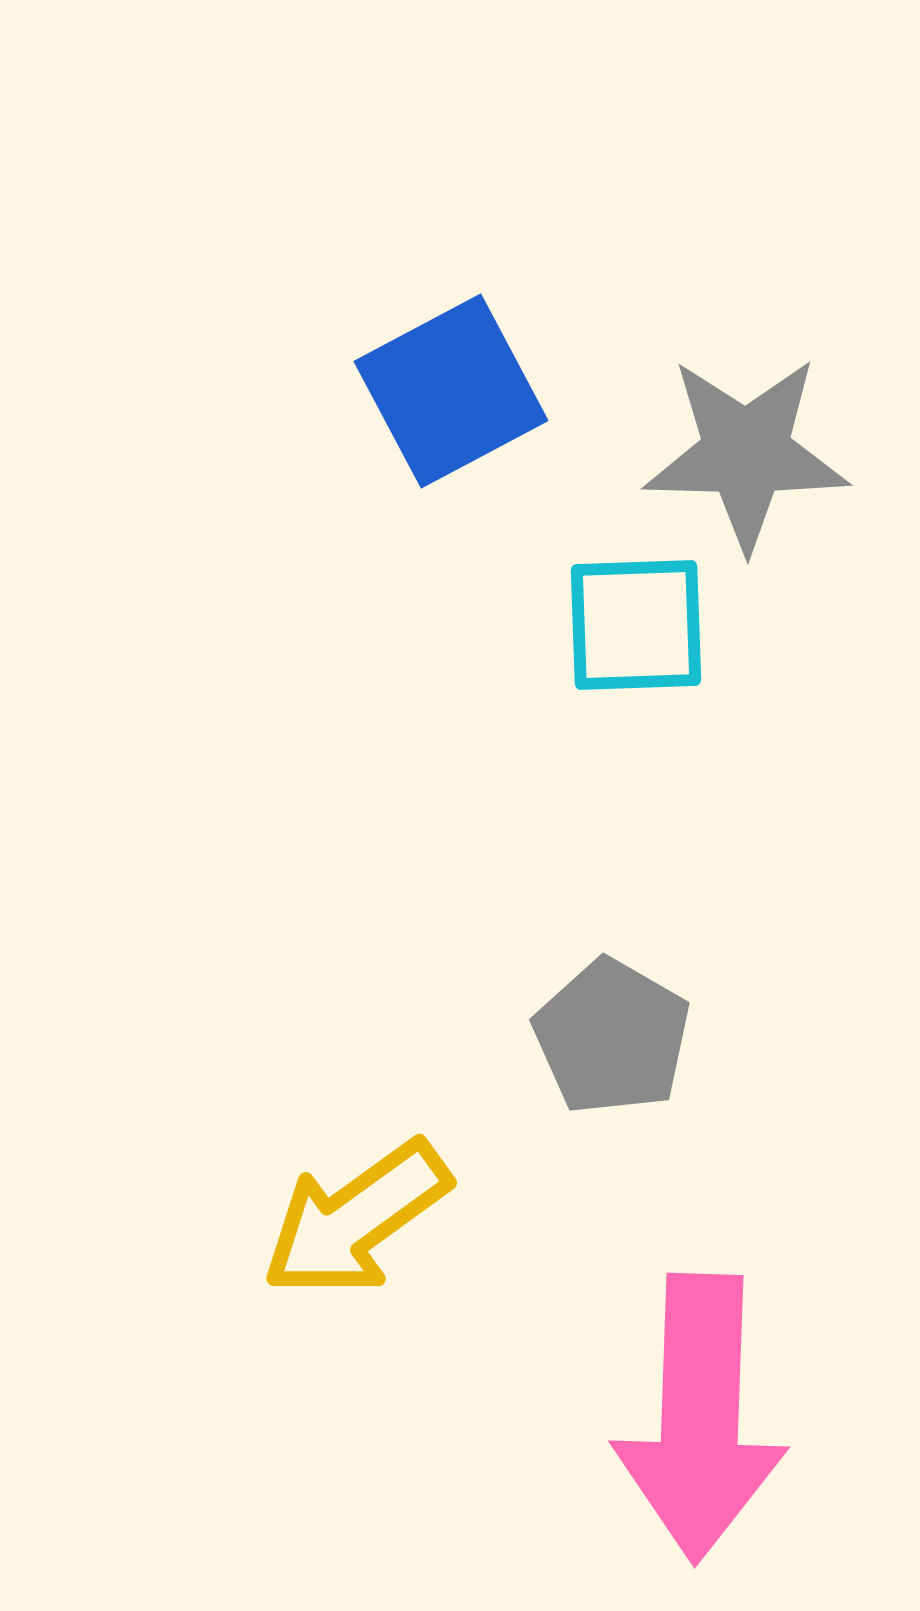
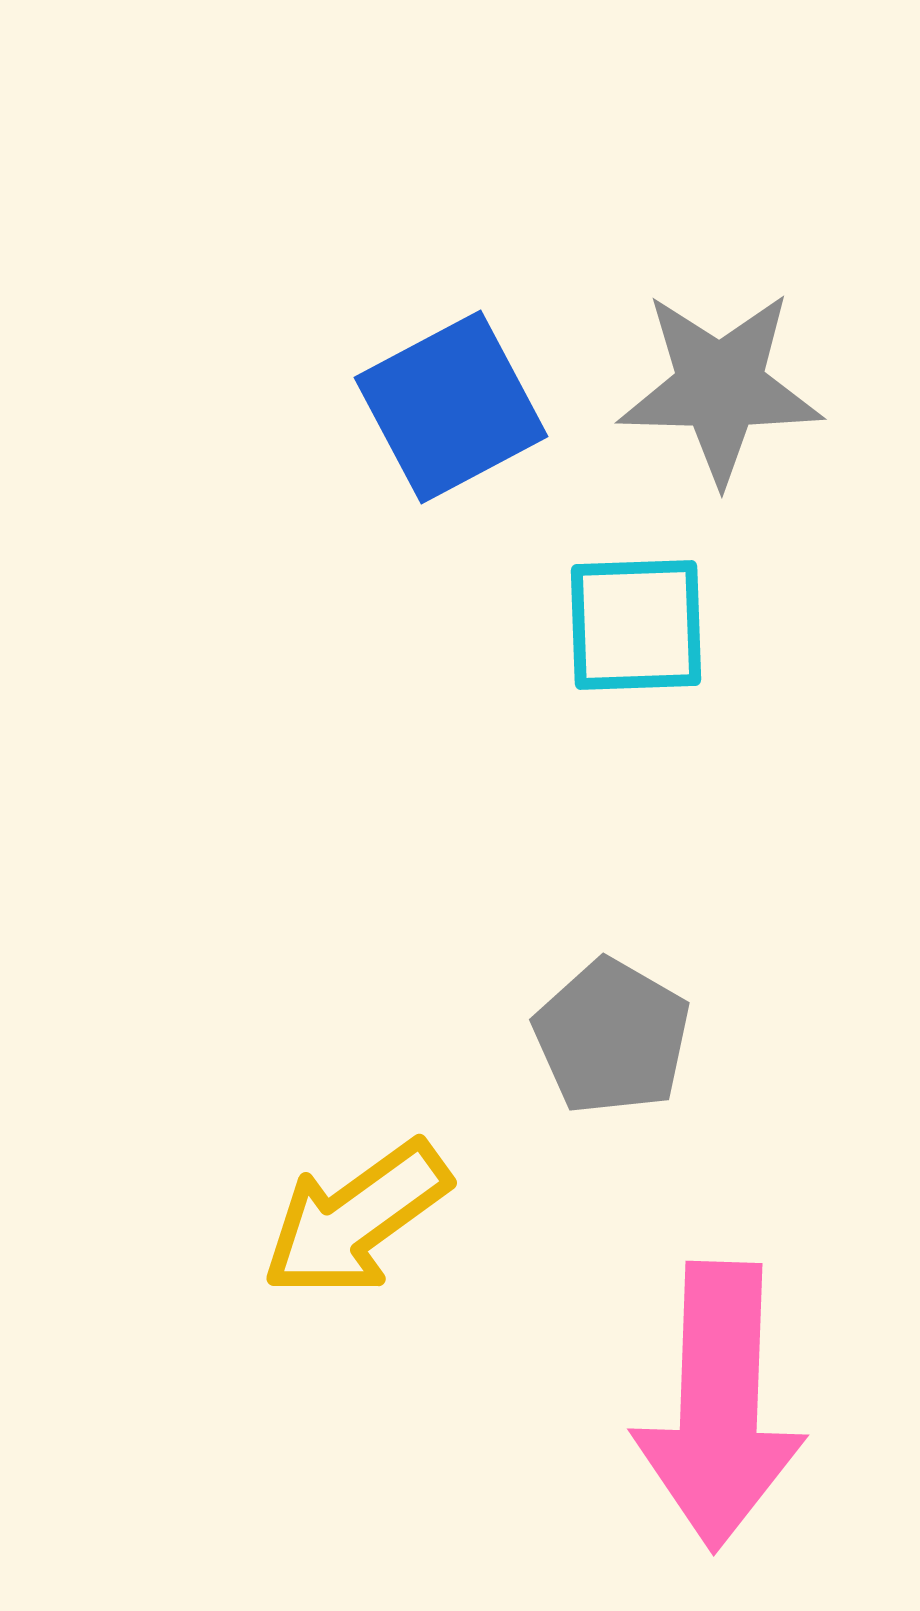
blue square: moved 16 px down
gray star: moved 26 px left, 66 px up
pink arrow: moved 19 px right, 12 px up
